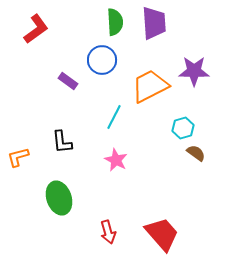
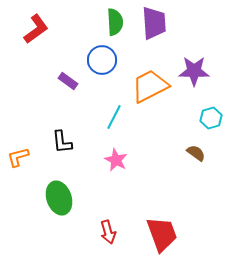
cyan hexagon: moved 28 px right, 10 px up
red trapezoid: rotated 21 degrees clockwise
